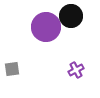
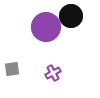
purple cross: moved 23 px left, 3 px down
